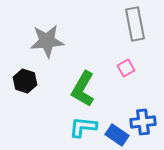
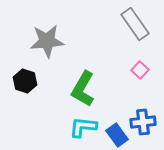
gray rectangle: rotated 24 degrees counterclockwise
pink square: moved 14 px right, 2 px down; rotated 18 degrees counterclockwise
blue rectangle: rotated 20 degrees clockwise
